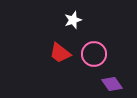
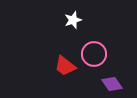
red trapezoid: moved 5 px right, 13 px down
